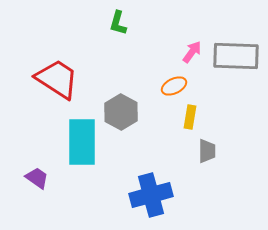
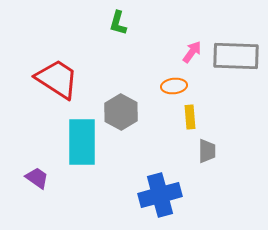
orange ellipse: rotated 20 degrees clockwise
yellow rectangle: rotated 15 degrees counterclockwise
blue cross: moved 9 px right
